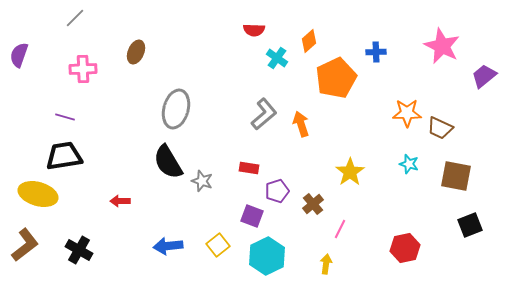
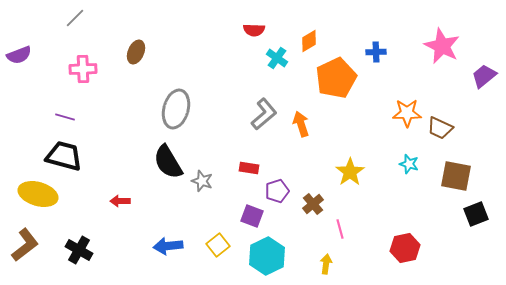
orange diamond: rotated 10 degrees clockwise
purple semicircle: rotated 130 degrees counterclockwise
black trapezoid: rotated 24 degrees clockwise
black square: moved 6 px right, 11 px up
pink line: rotated 42 degrees counterclockwise
